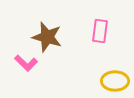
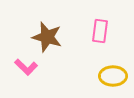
pink L-shape: moved 4 px down
yellow ellipse: moved 2 px left, 5 px up
